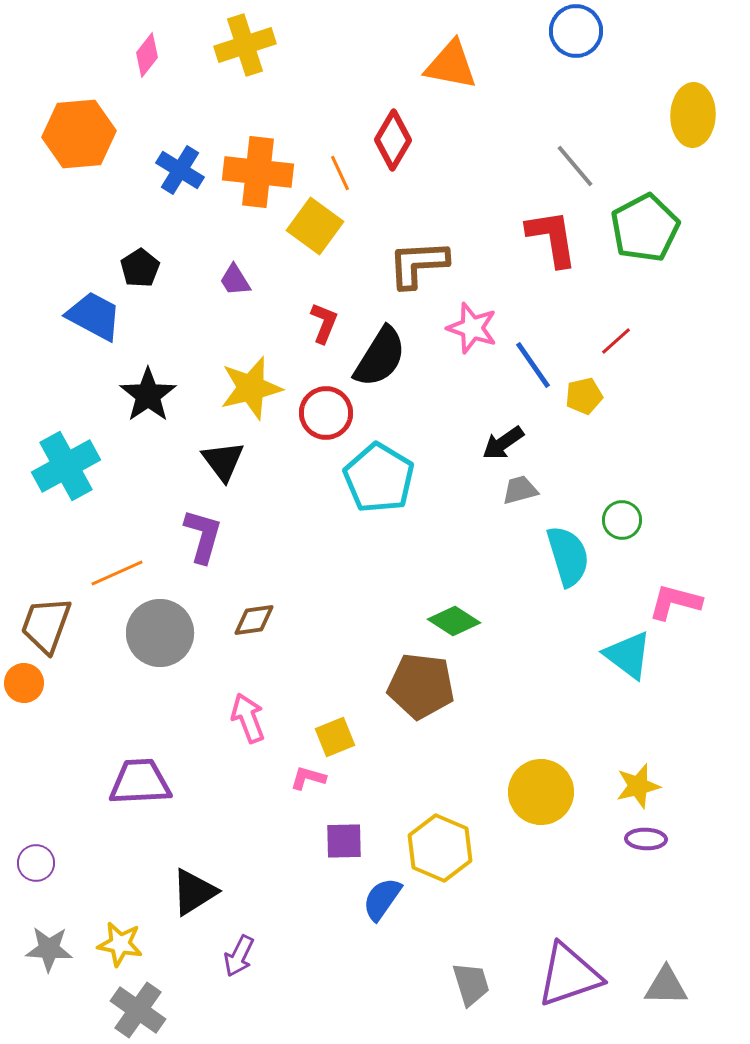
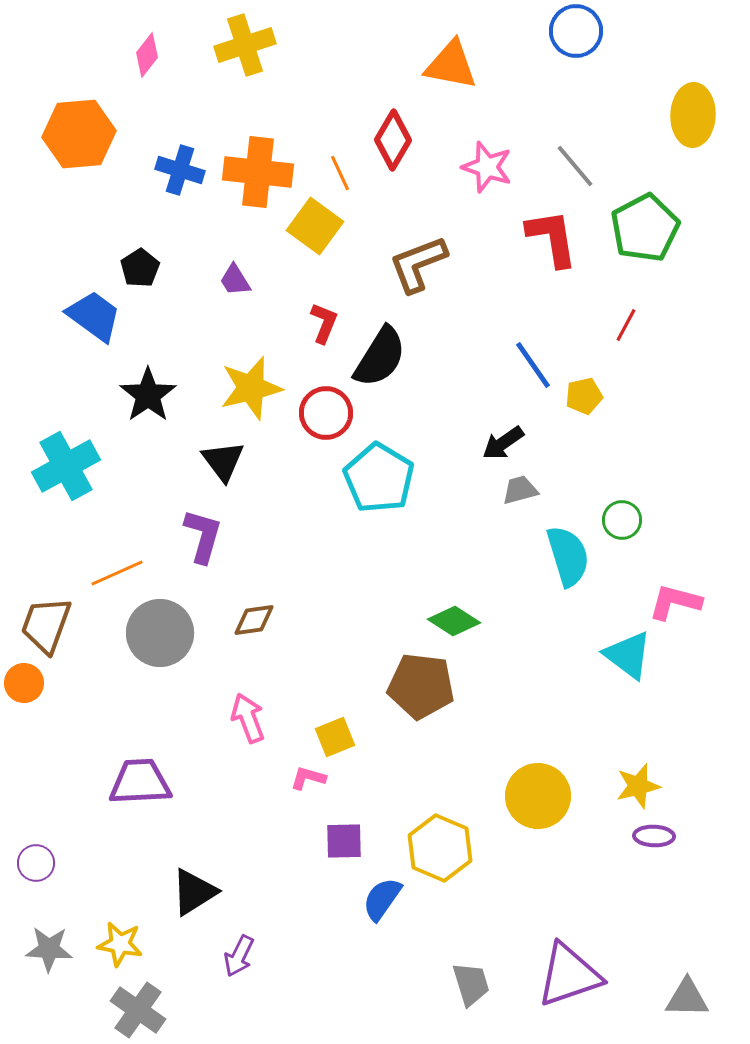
blue cross at (180, 170): rotated 15 degrees counterclockwise
brown L-shape at (418, 264): rotated 18 degrees counterclockwise
blue trapezoid at (94, 316): rotated 8 degrees clockwise
pink star at (472, 328): moved 15 px right, 161 px up
red line at (616, 341): moved 10 px right, 16 px up; rotated 20 degrees counterclockwise
yellow circle at (541, 792): moved 3 px left, 4 px down
purple ellipse at (646, 839): moved 8 px right, 3 px up
gray triangle at (666, 986): moved 21 px right, 12 px down
